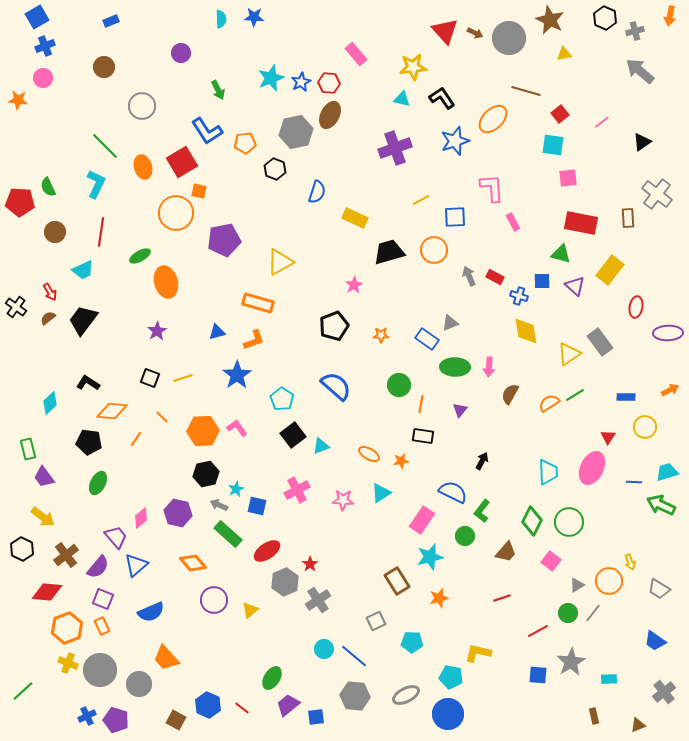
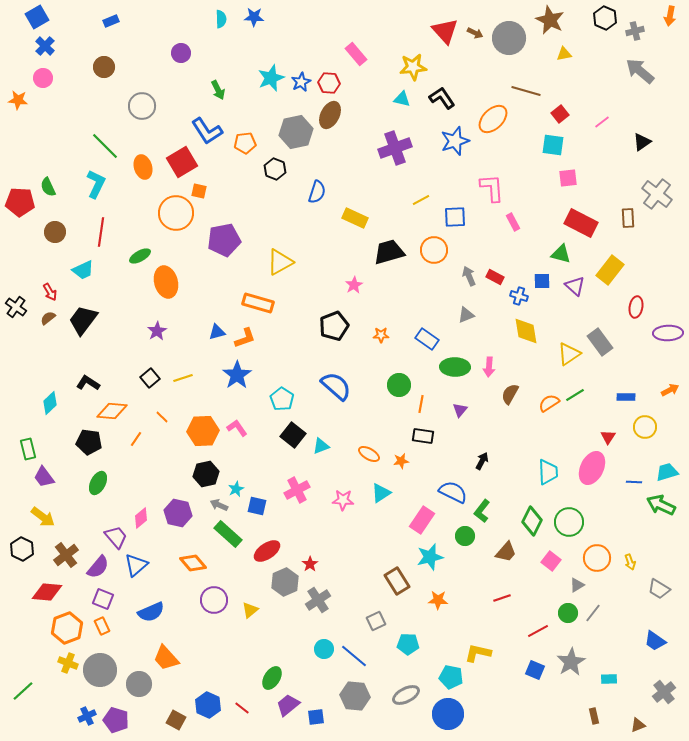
blue cross at (45, 46): rotated 24 degrees counterclockwise
red rectangle at (581, 223): rotated 16 degrees clockwise
gray triangle at (450, 323): moved 16 px right, 8 px up
orange L-shape at (254, 340): moved 9 px left, 2 px up
black square at (150, 378): rotated 30 degrees clockwise
black square at (293, 435): rotated 15 degrees counterclockwise
orange circle at (609, 581): moved 12 px left, 23 px up
orange star at (439, 598): moved 1 px left, 2 px down; rotated 18 degrees clockwise
cyan pentagon at (412, 642): moved 4 px left, 2 px down
blue square at (538, 675): moved 3 px left, 5 px up; rotated 18 degrees clockwise
